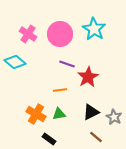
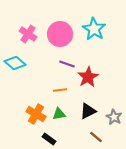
cyan diamond: moved 1 px down
black triangle: moved 3 px left, 1 px up
